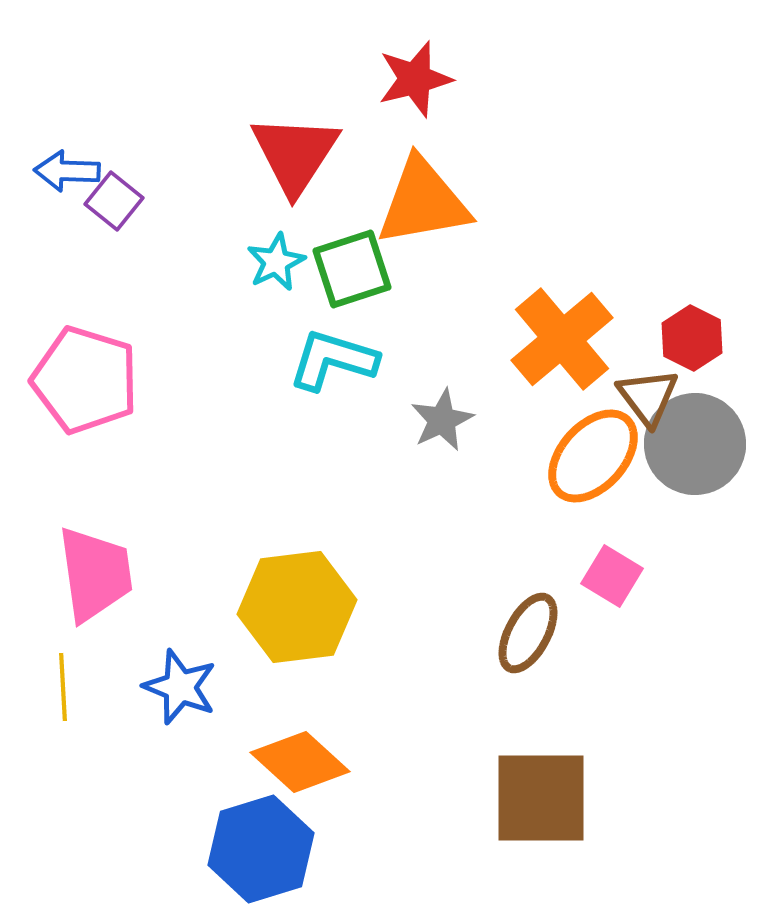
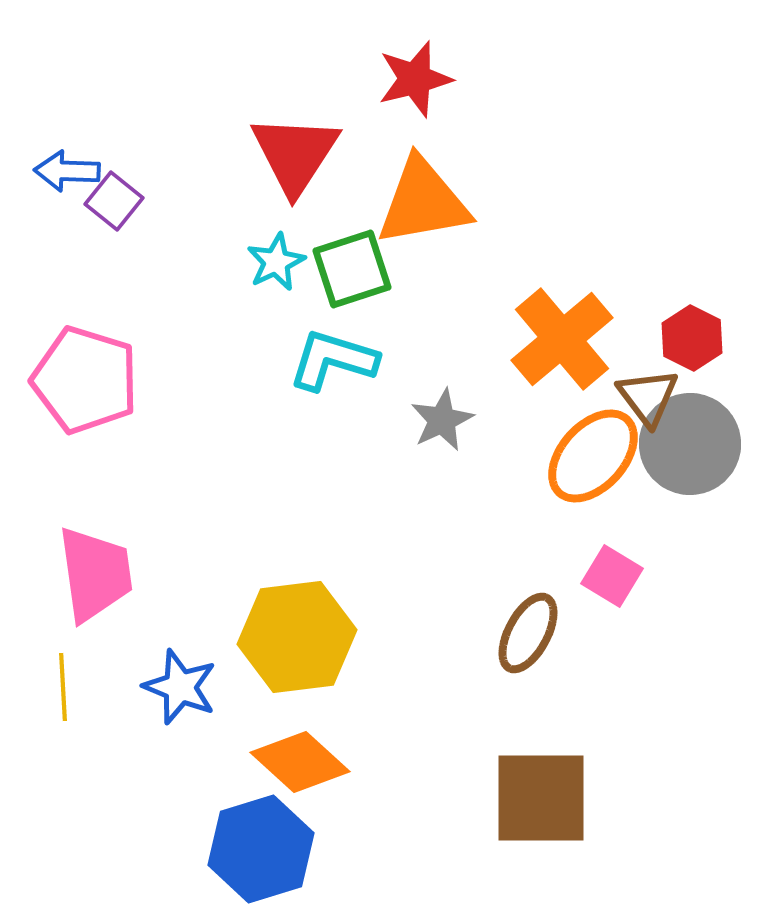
gray circle: moved 5 px left
yellow hexagon: moved 30 px down
